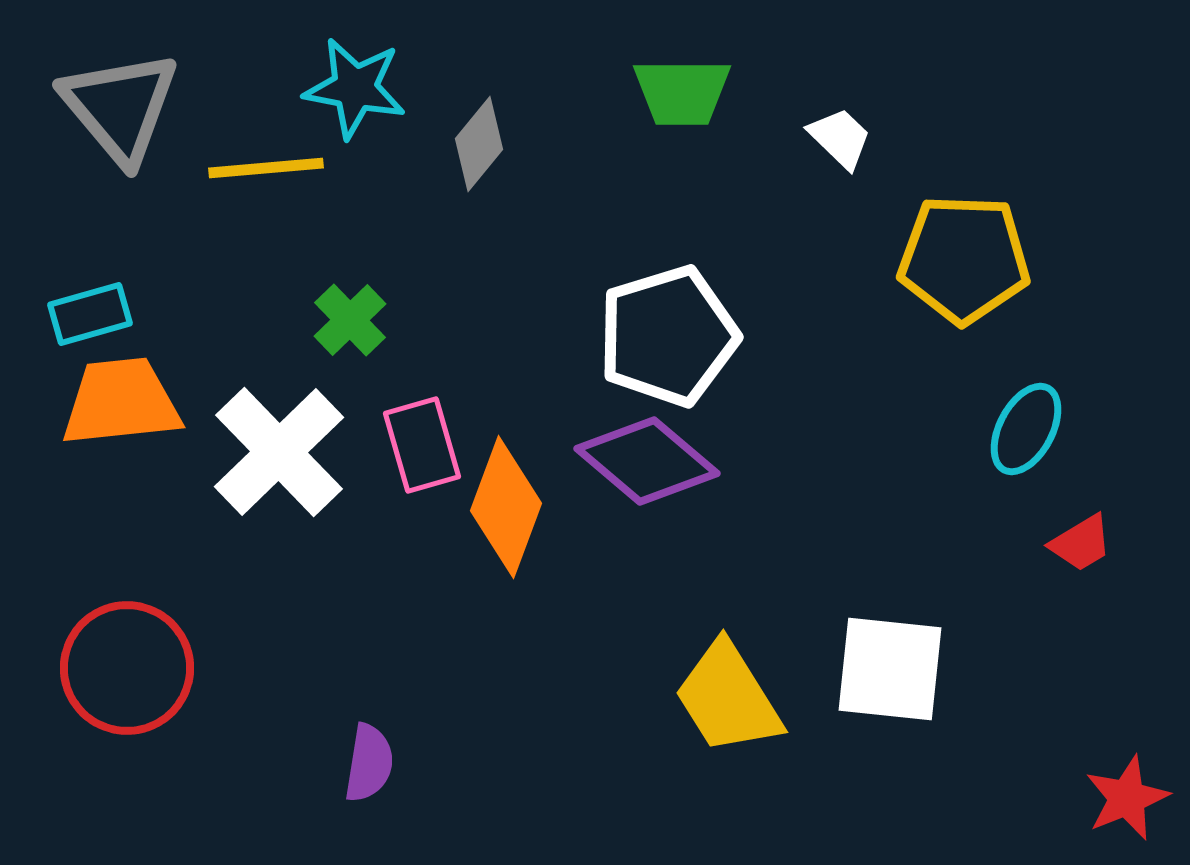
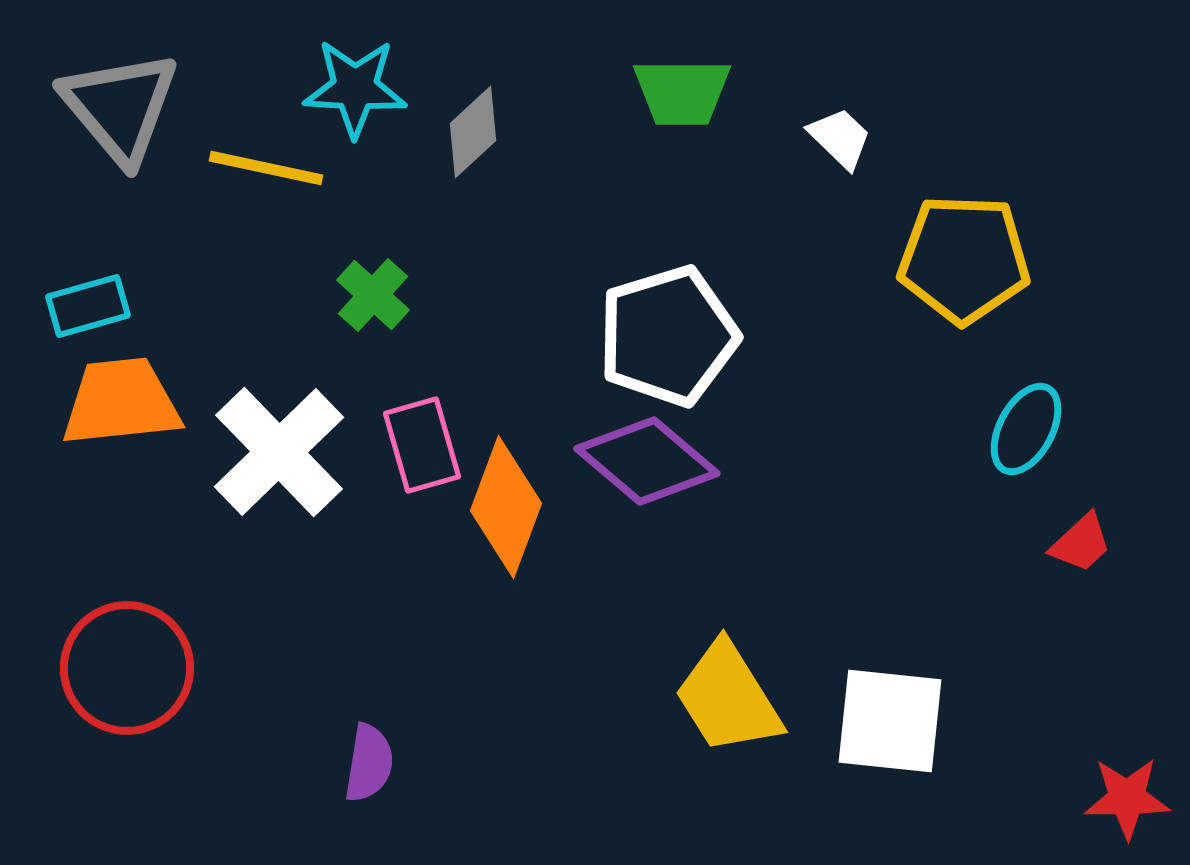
cyan star: rotated 8 degrees counterclockwise
gray diamond: moved 6 px left, 12 px up; rotated 8 degrees clockwise
yellow line: rotated 17 degrees clockwise
cyan rectangle: moved 2 px left, 8 px up
green cross: moved 23 px right, 25 px up; rotated 4 degrees counterclockwise
red trapezoid: rotated 12 degrees counterclockwise
white square: moved 52 px down
red star: rotated 22 degrees clockwise
